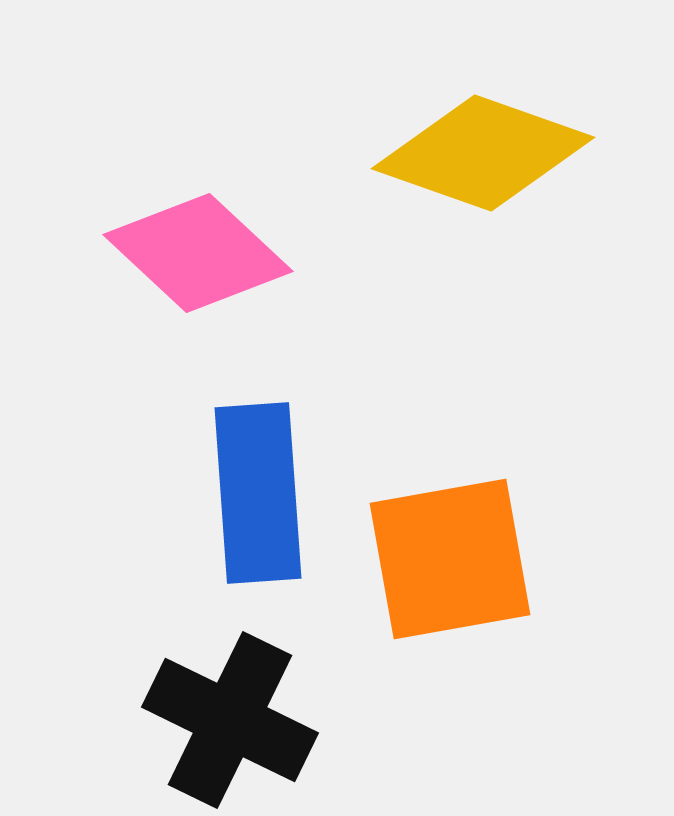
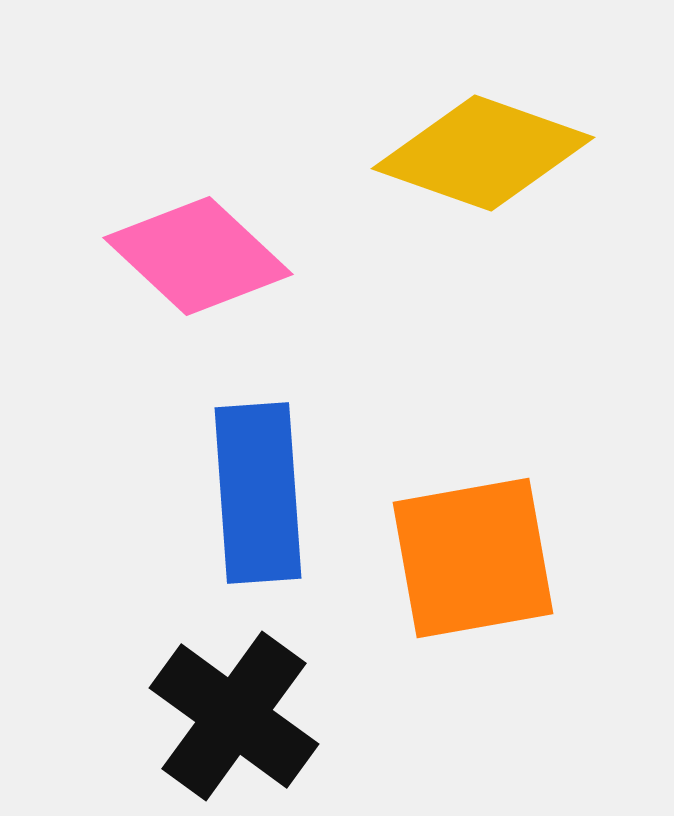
pink diamond: moved 3 px down
orange square: moved 23 px right, 1 px up
black cross: moved 4 px right, 4 px up; rotated 10 degrees clockwise
